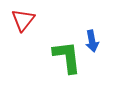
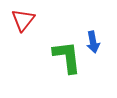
blue arrow: moved 1 px right, 1 px down
